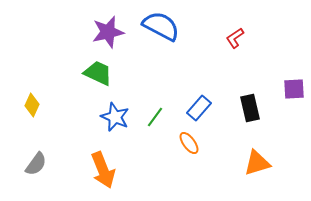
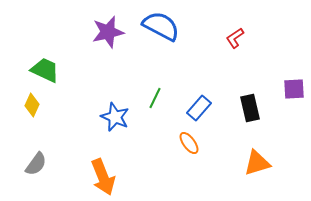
green trapezoid: moved 53 px left, 3 px up
green line: moved 19 px up; rotated 10 degrees counterclockwise
orange arrow: moved 7 px down
